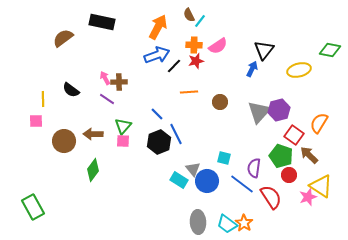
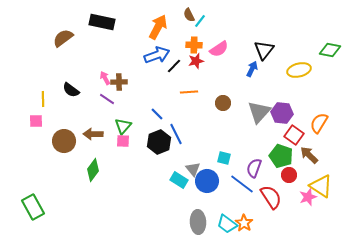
pink semicircle at (218, 46): moved 1 px right, 3 px down
brown circle at (220, 102): moved 3 px right, 1 px down
purple hexagon at (279, 110): moved 3 px right, 3 px down; rotated 20 degrees clockwise
purple semicircle at (254, 168): rotated 12 degrees clockwise
